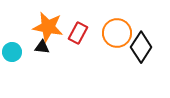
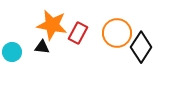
orange star: moved 4 px right, 2 px up
